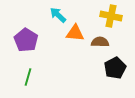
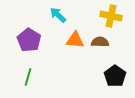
orange triangle: moved 7 px down
purple pentagon: moved 3 px right
black pentagon: moved 8 px down; rotated 10 degrees counterclockwise
